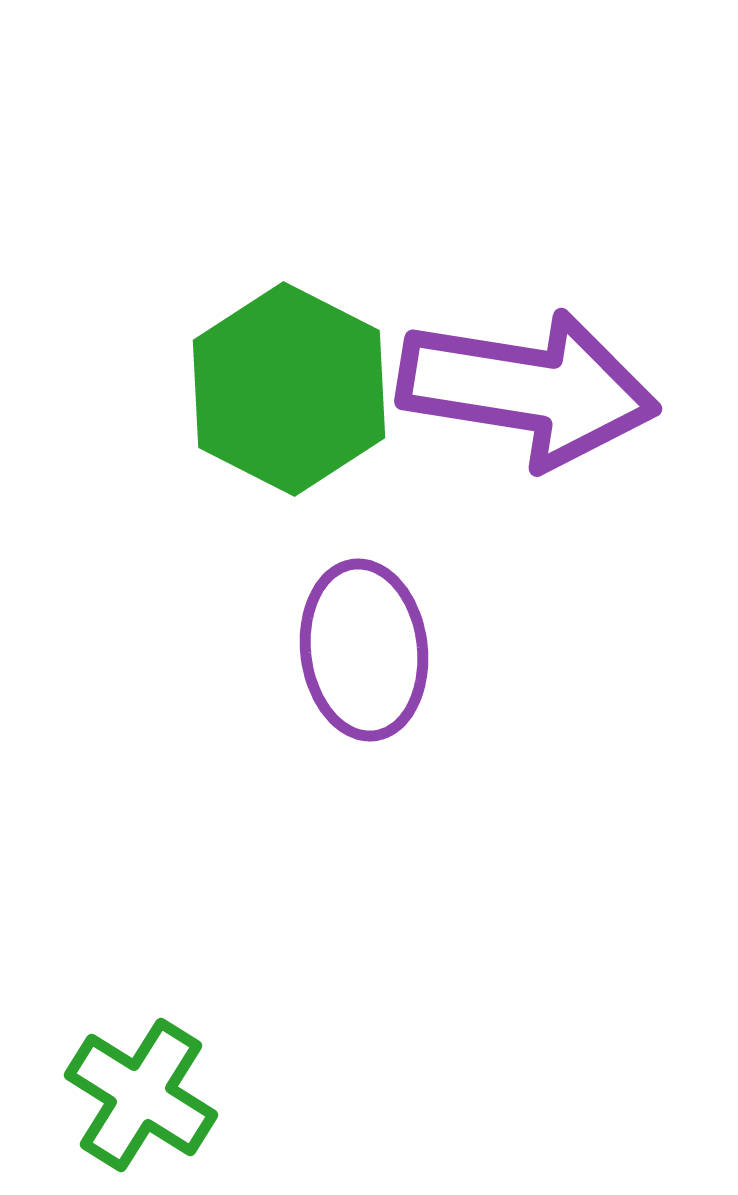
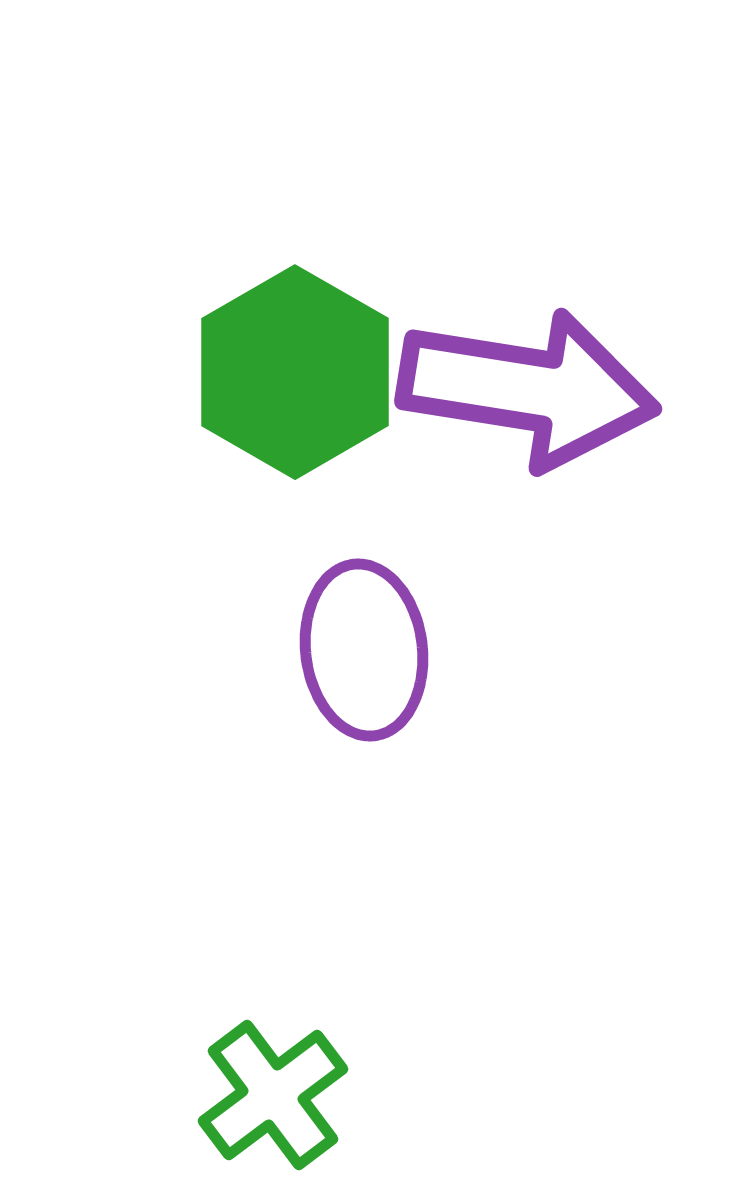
green hexagon: moved 6 px right, 17 px up; rotated 3 degrees clockwise
green cross: moved 132 px right; rotated 21 degrees clockwise
